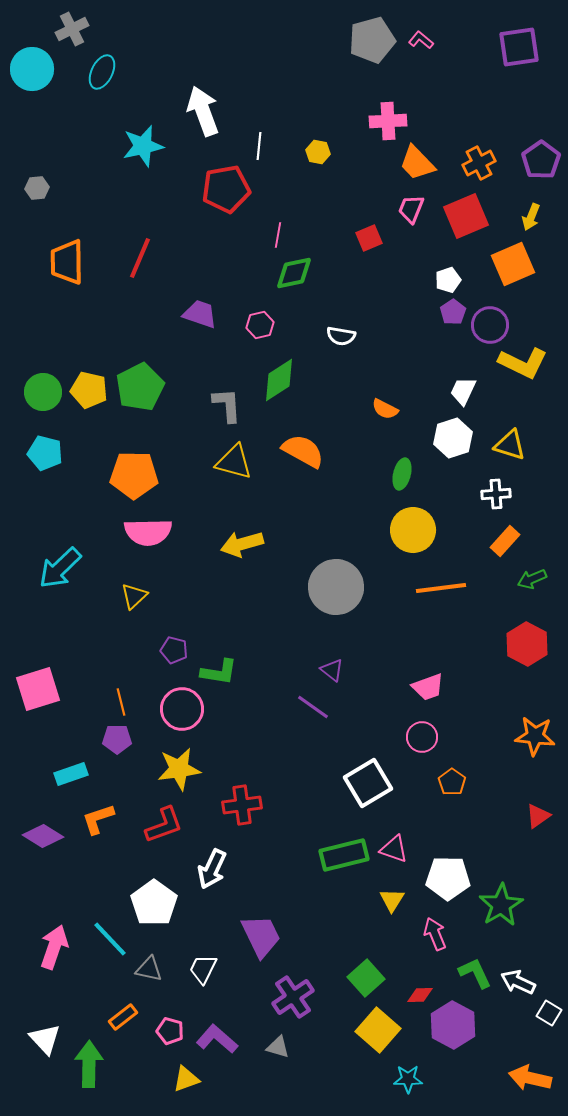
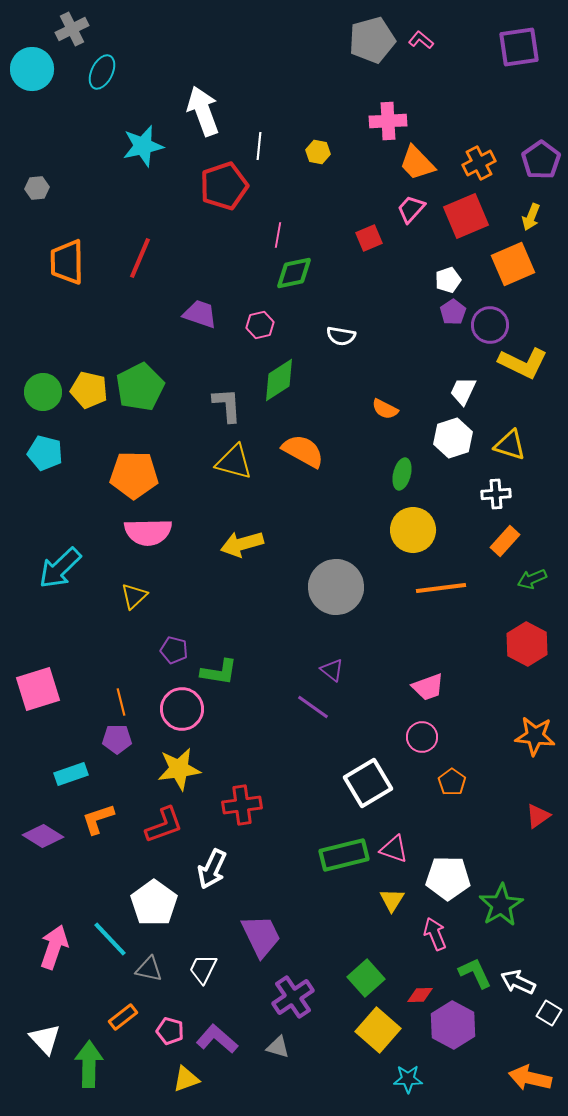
red pentagon at (226, 189): moved 2 px left, 3 px up; rotated 9 degrees counterclockwise
pink trapezoid at (411, 209): rotated 20 degrees clockwise
